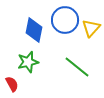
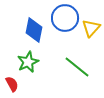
blue circle: moved 2 px up
green star: rotated 10 degrees counterclockwise
